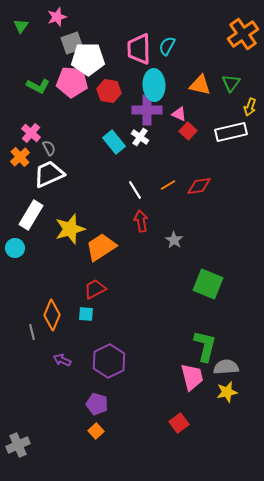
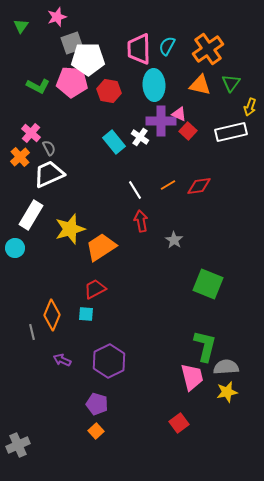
orange cross at (243, 34): moved 35 px left, 15 px down
purple cross at (147, 110): moved 14 px right, 11 px down
